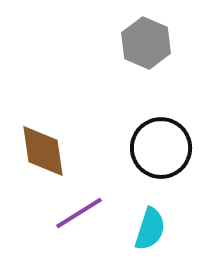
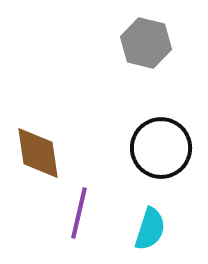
gray hexagon: rotated 9 degrees counterclockwise
brown diamond: moved 5 px left, 2 px down
purple line: rotated 45 degrees counterclockwise
